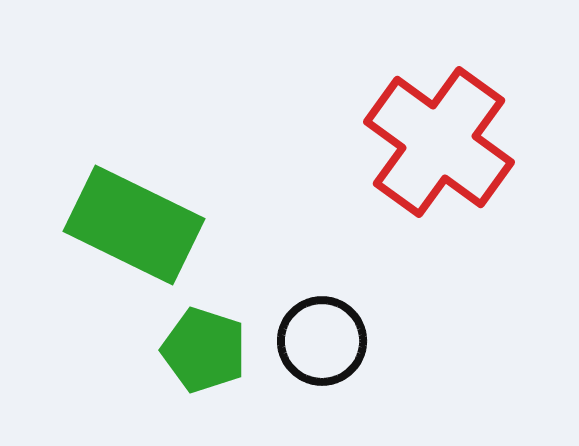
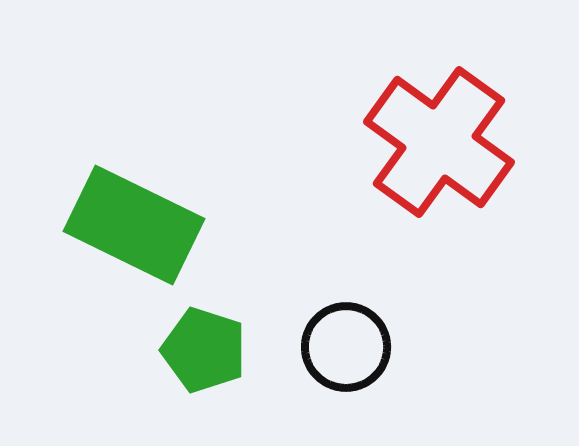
black circle: moved 24 px right, 6 px down
